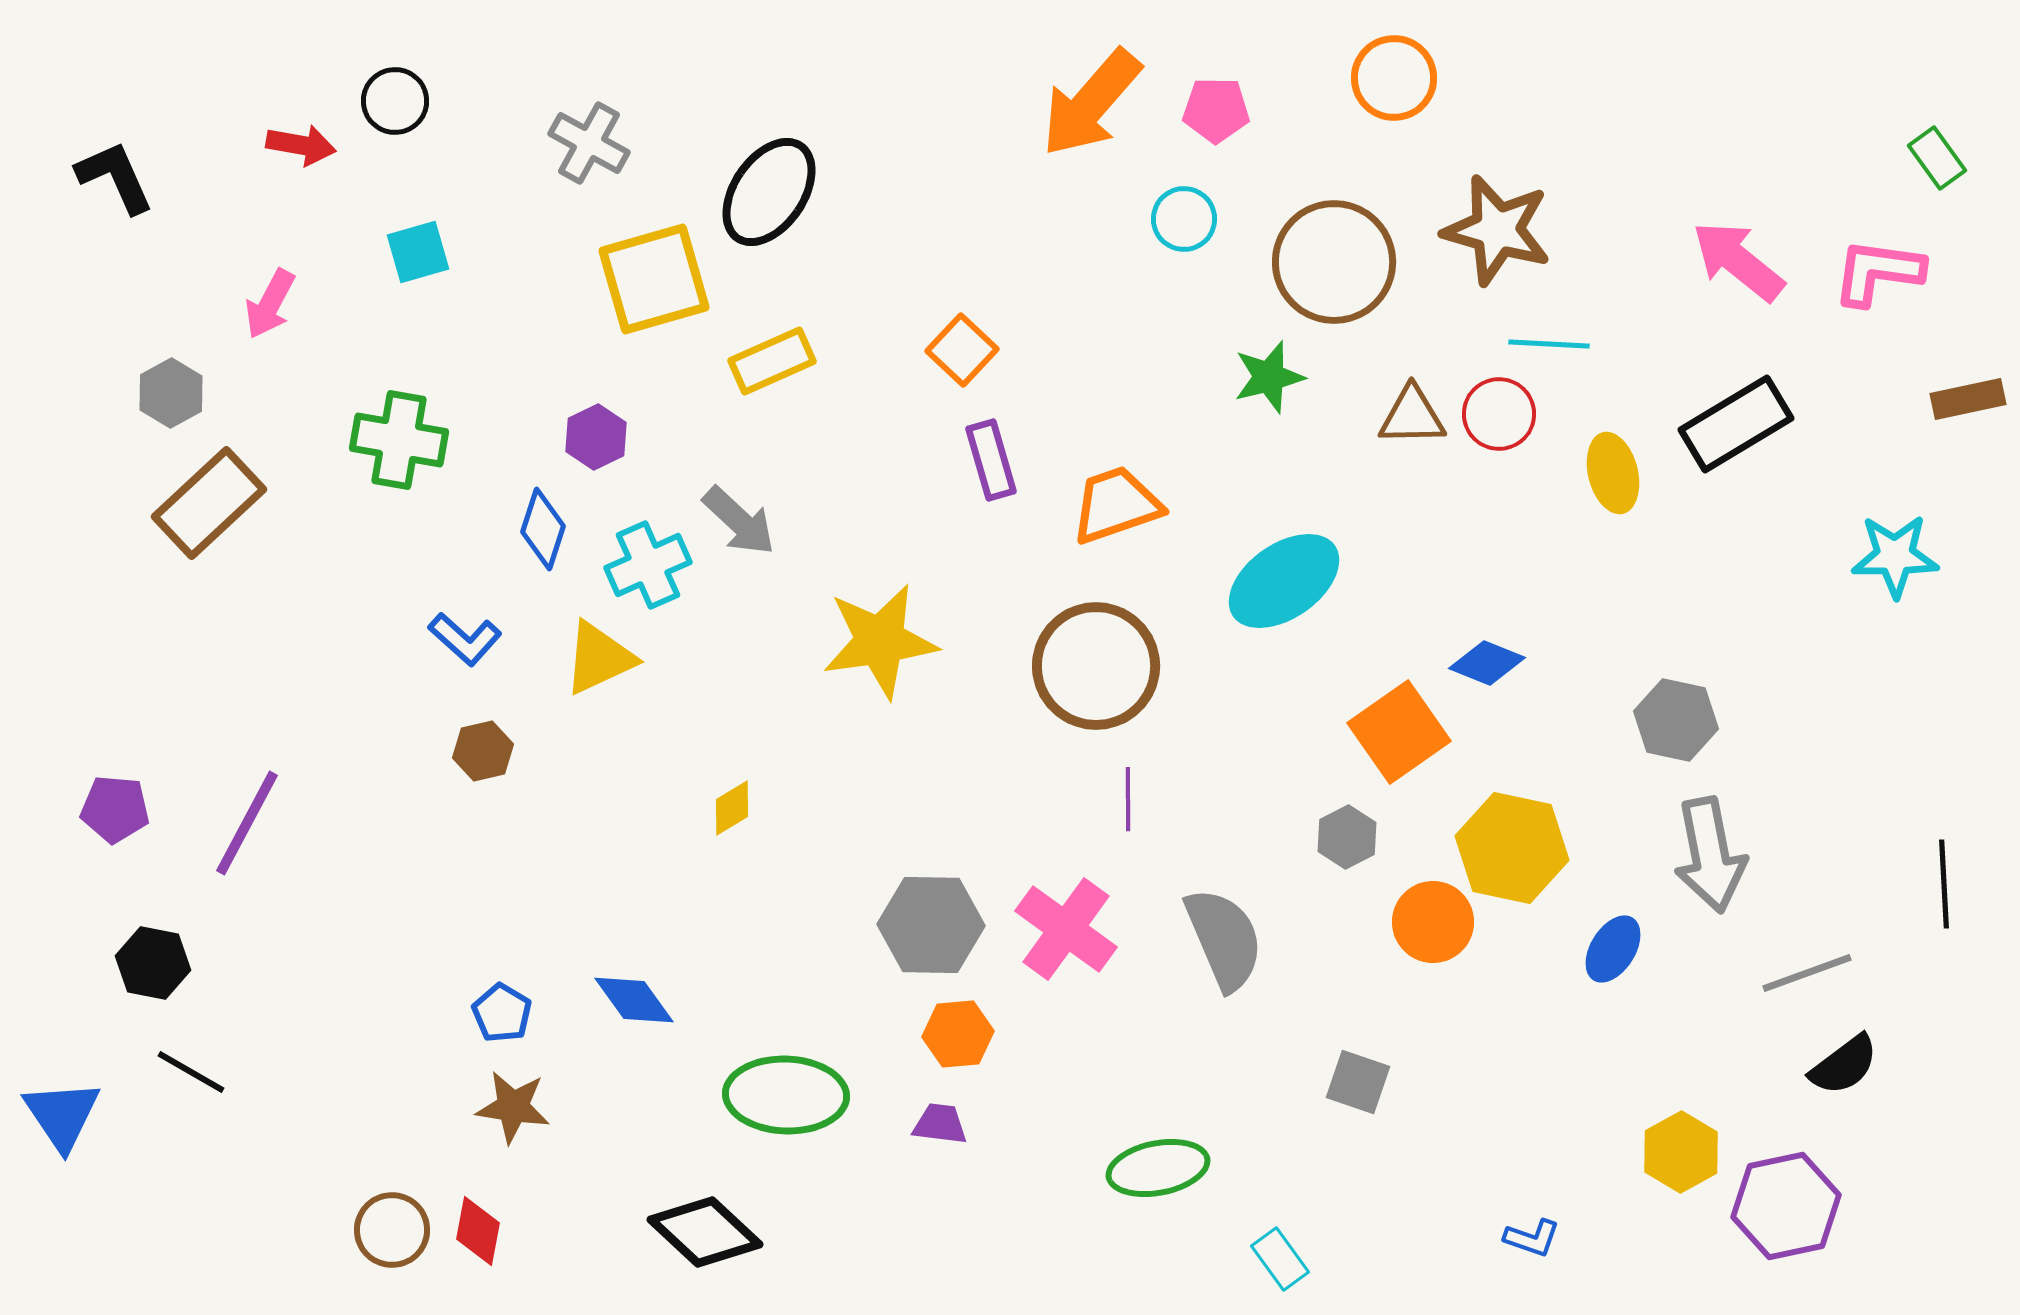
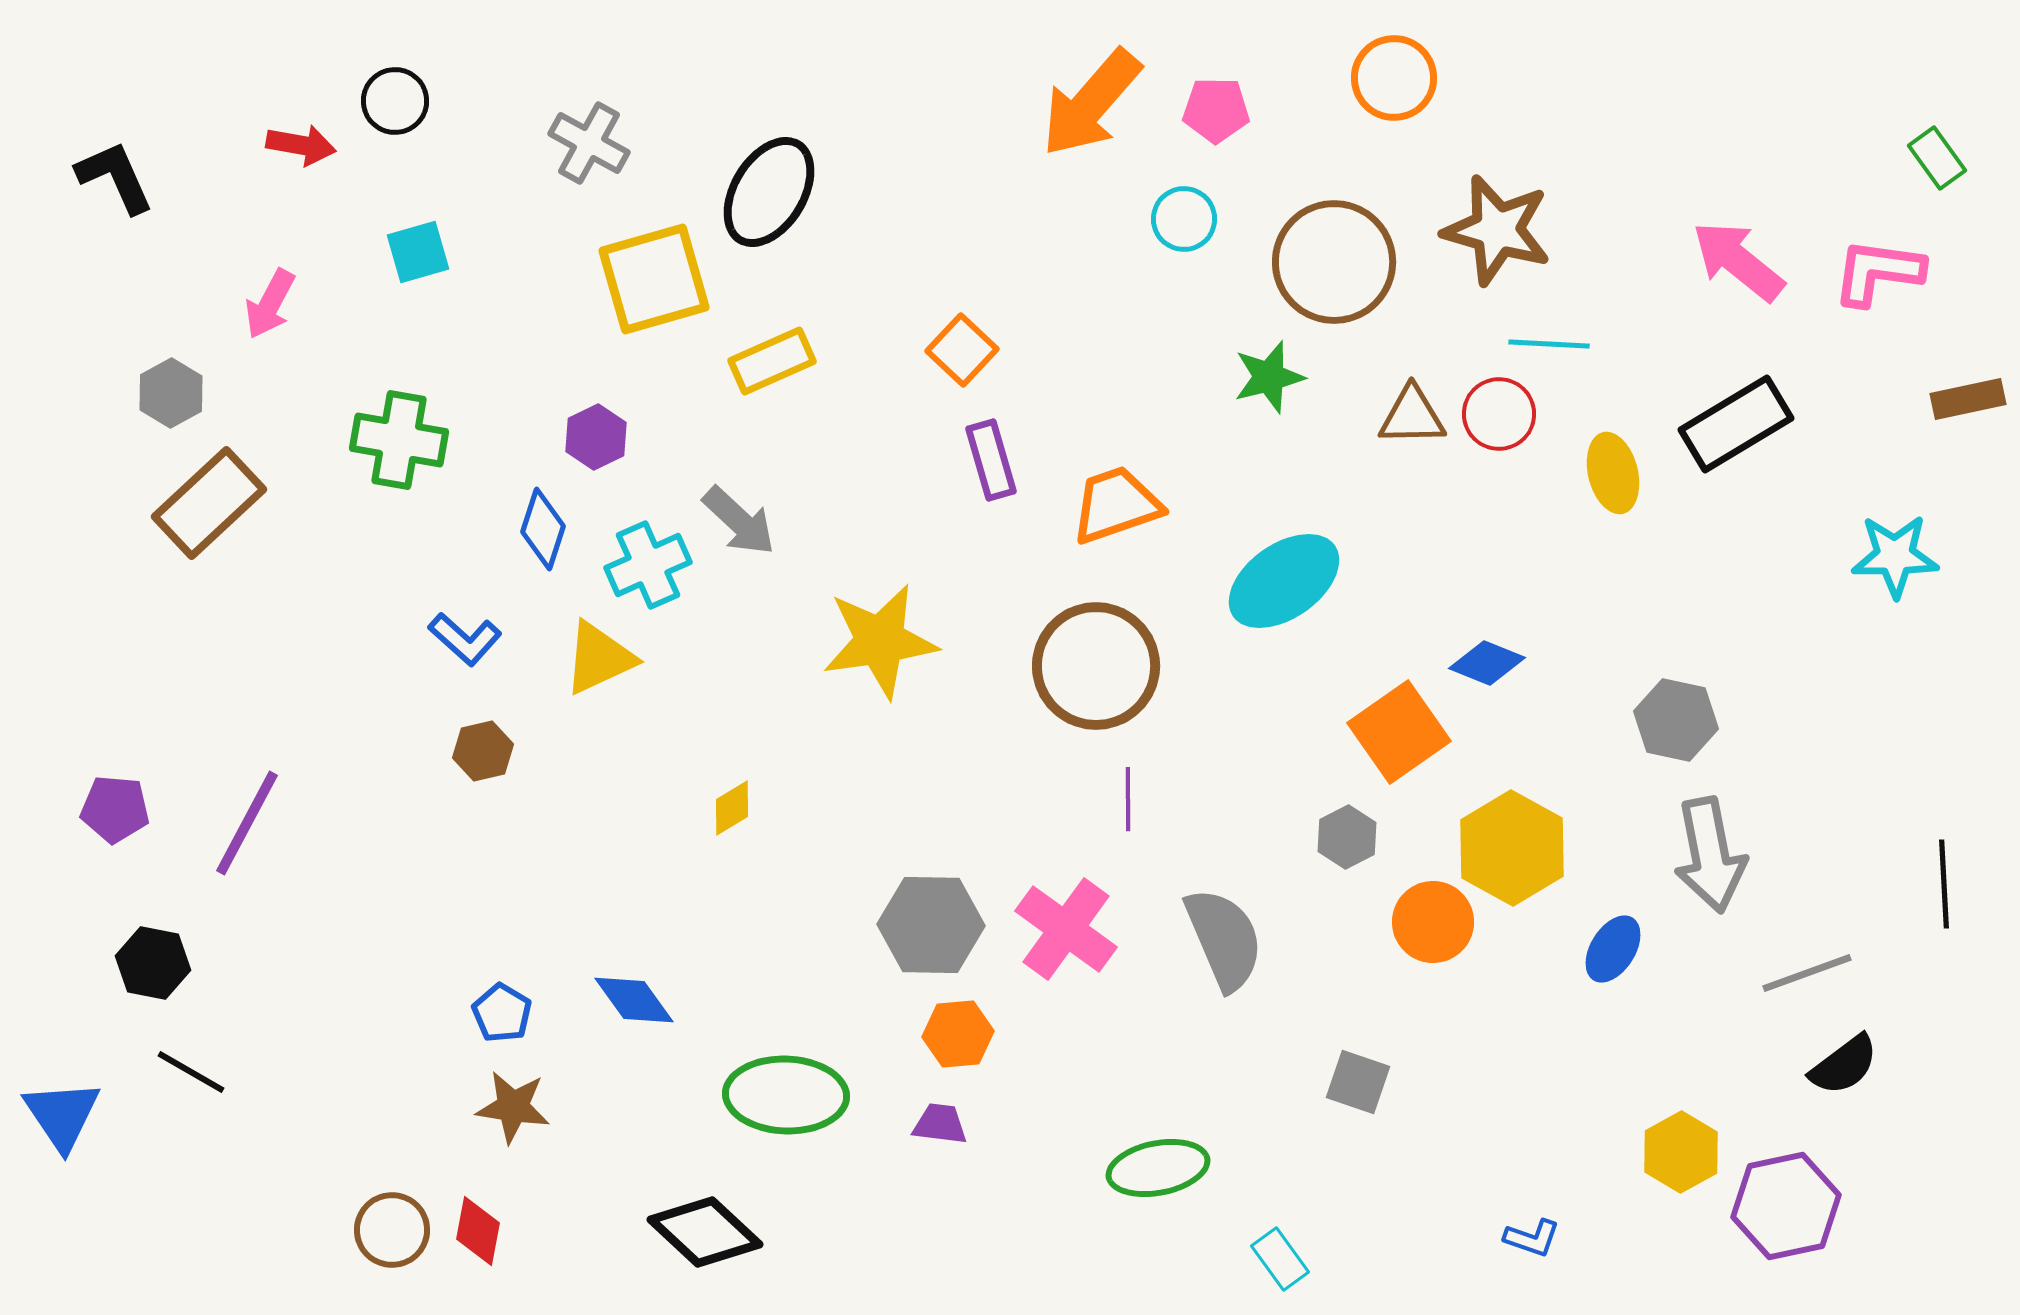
black ellipse at (769, 192): rotated 3 degrees counterclockwise
yellow hexagon at (1512, 848): rotated 17 degrees clockwise
